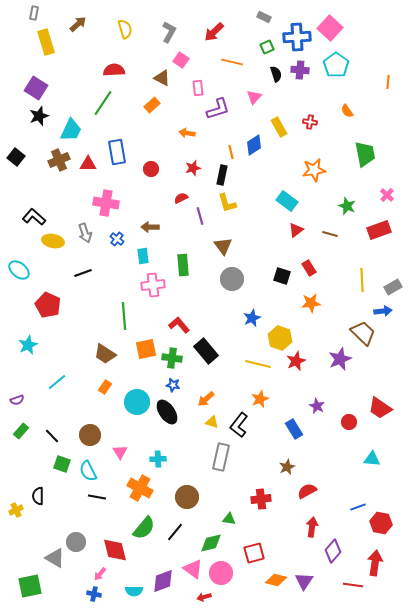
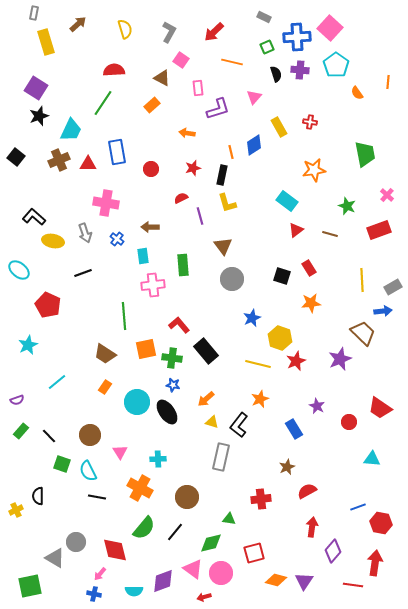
orange semicircle at (347, 111): moved 10 px right, 18 px up
black line at (52, 436): moved 3 px left
